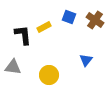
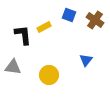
blue square: moved 2 px up
